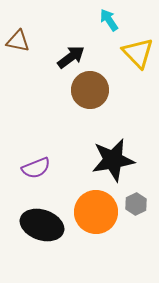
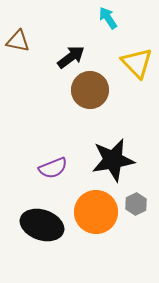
cyan arrow: moved 1 px left, 2 px up
yellow triangle: moved 1 px left, 10 px down
purple semicircle: moved 17 px right
